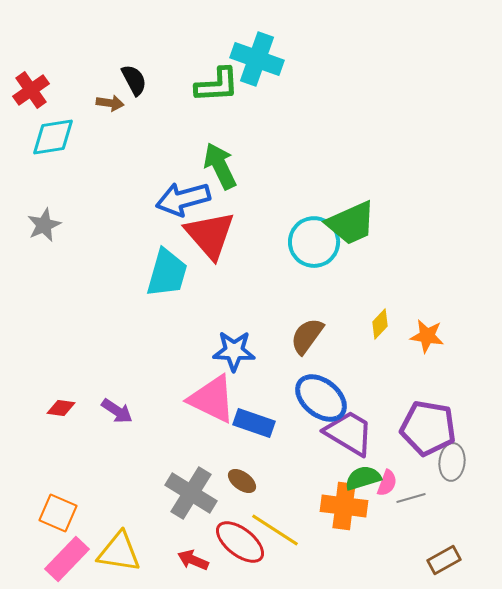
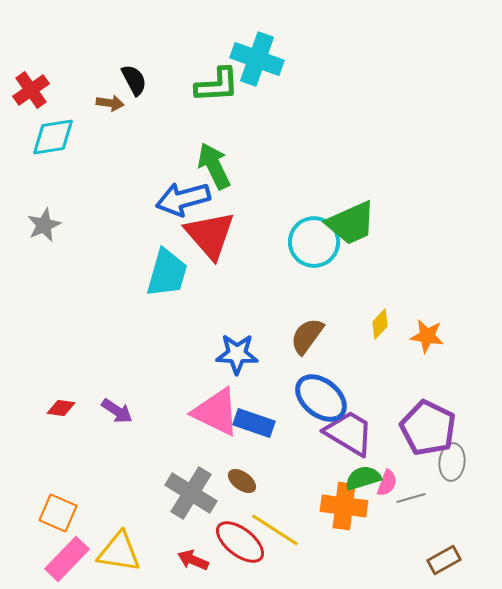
green arrow: moved 6 px left
blue star: moved 3 px right, 3 px down
pink triangle: moved 4 px right, 13 px down
purple pentagon: rotated 16 degrees clockwise
